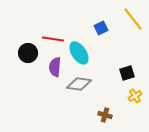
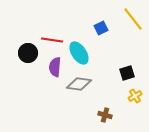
red line: moved 1 px left, 1 px down
